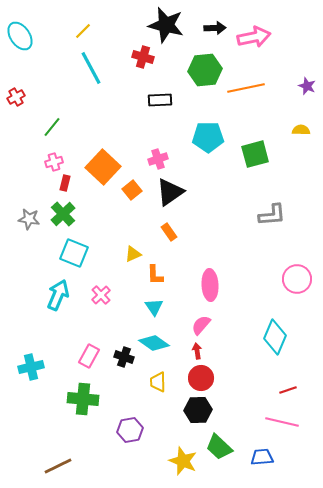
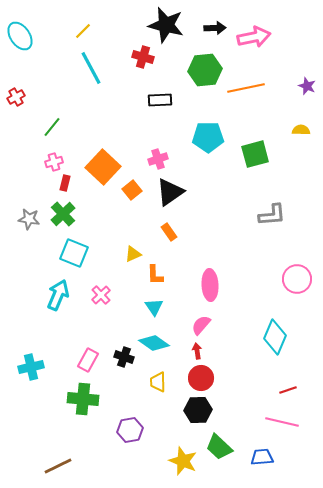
pink rectangle at (89, 356): moved 1 px left, 4 px down
